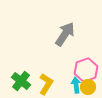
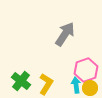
yellow circle: moved 2 px right, 1 px down
